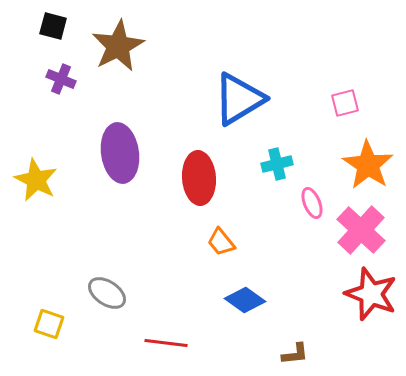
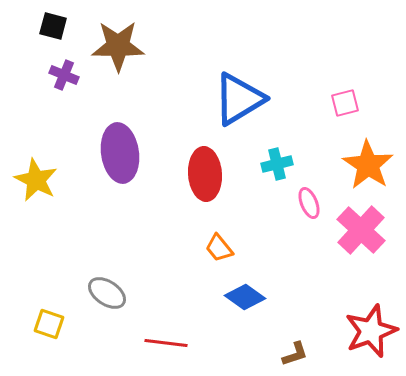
brown star: rotated 28 degrees clockwise
purple cross: moved 3 px right, 4 px up
red ellipse: moved 6 px right, 4 px up
pink ellipse: moved 3 px left
orange trapezoid: moved 2 px left, 6 px down
red star: moved 37 px down; rotated 30 degrees clockwise
blue diamond: moved 3 px up
brown L-shape: rotated 12 degrees counterclockwise
